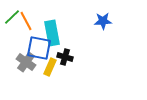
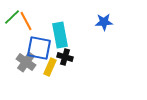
blue star: moved 1 px right, 1 px down
cyan rectangle: moved 8 px right, 2 px down
